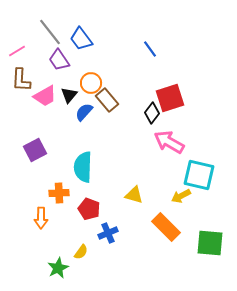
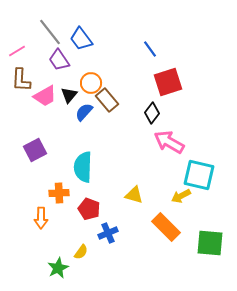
red square: moved 2 px left, 16 px up
